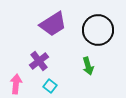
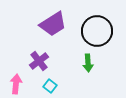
black circle: moved 1 px left, 1 px down
green arrow: moved 3 px up; rotated 12 degrees clockwise
